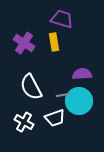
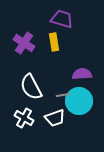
white cross: moved 4 px up
